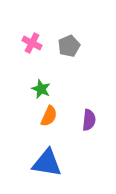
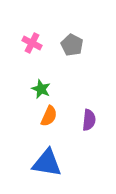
gray pentagon: moved 3 px right, 1 px up; rotated 20 degrees counterclockwise
